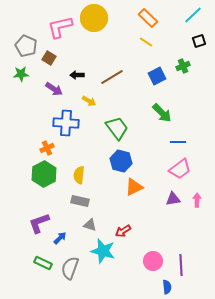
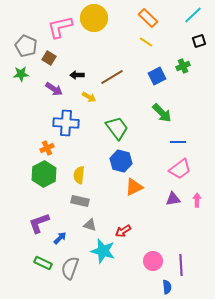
yellow arrow: moved 4 px up
